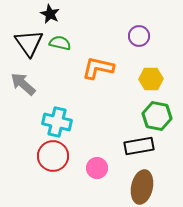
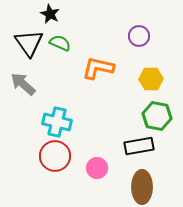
green semicircle: rotated 10 degrees clockwise
red circle: moved 2 px right
brown ellipse: rotated 12 degrees counterclockwise
